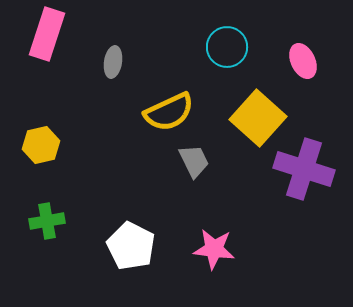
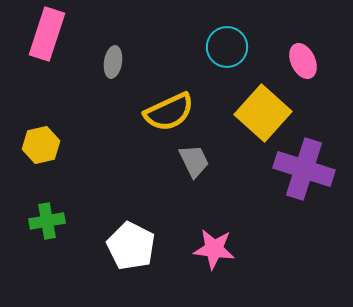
yellow square: moved 5 px right, 5 px up
